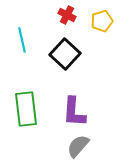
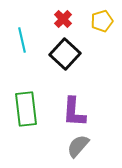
red cross: moved 4 px left, 4 px down; rotated 18 degrees clockwise
